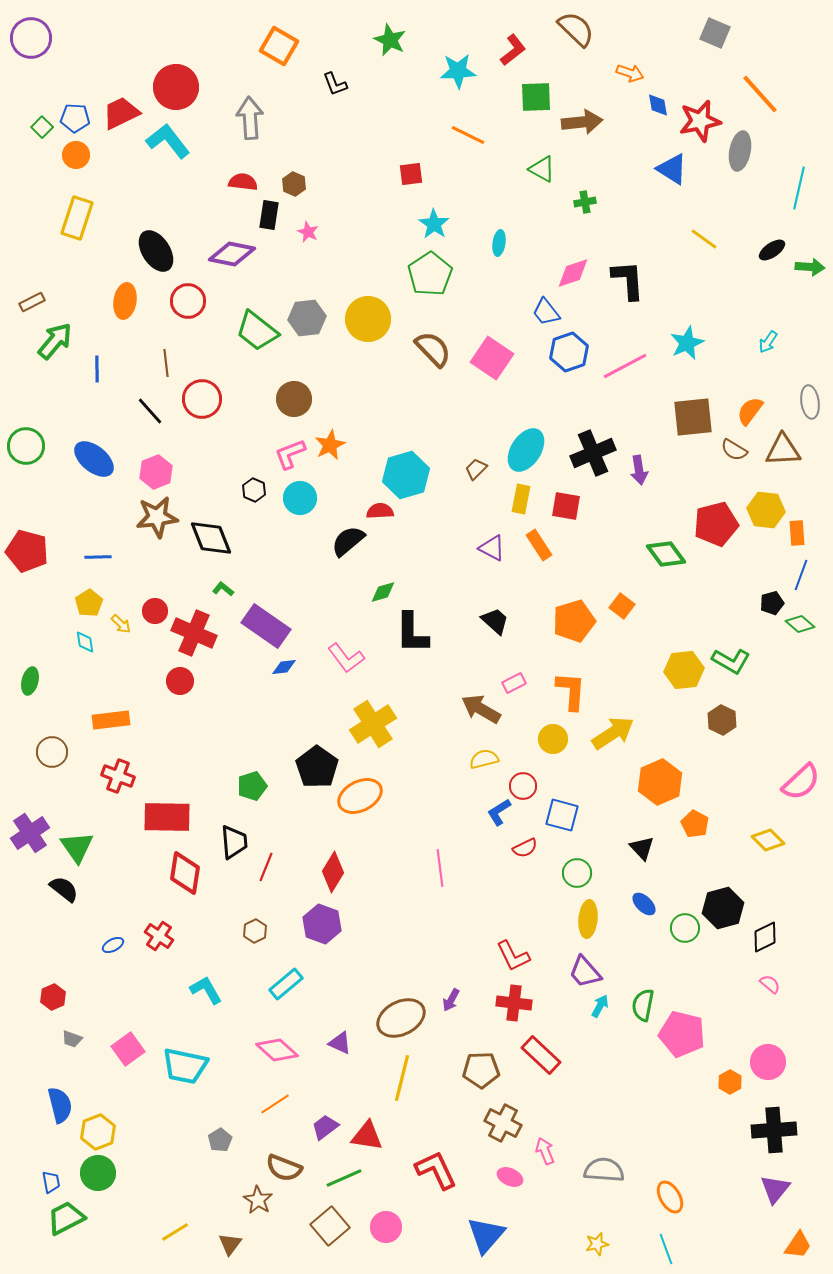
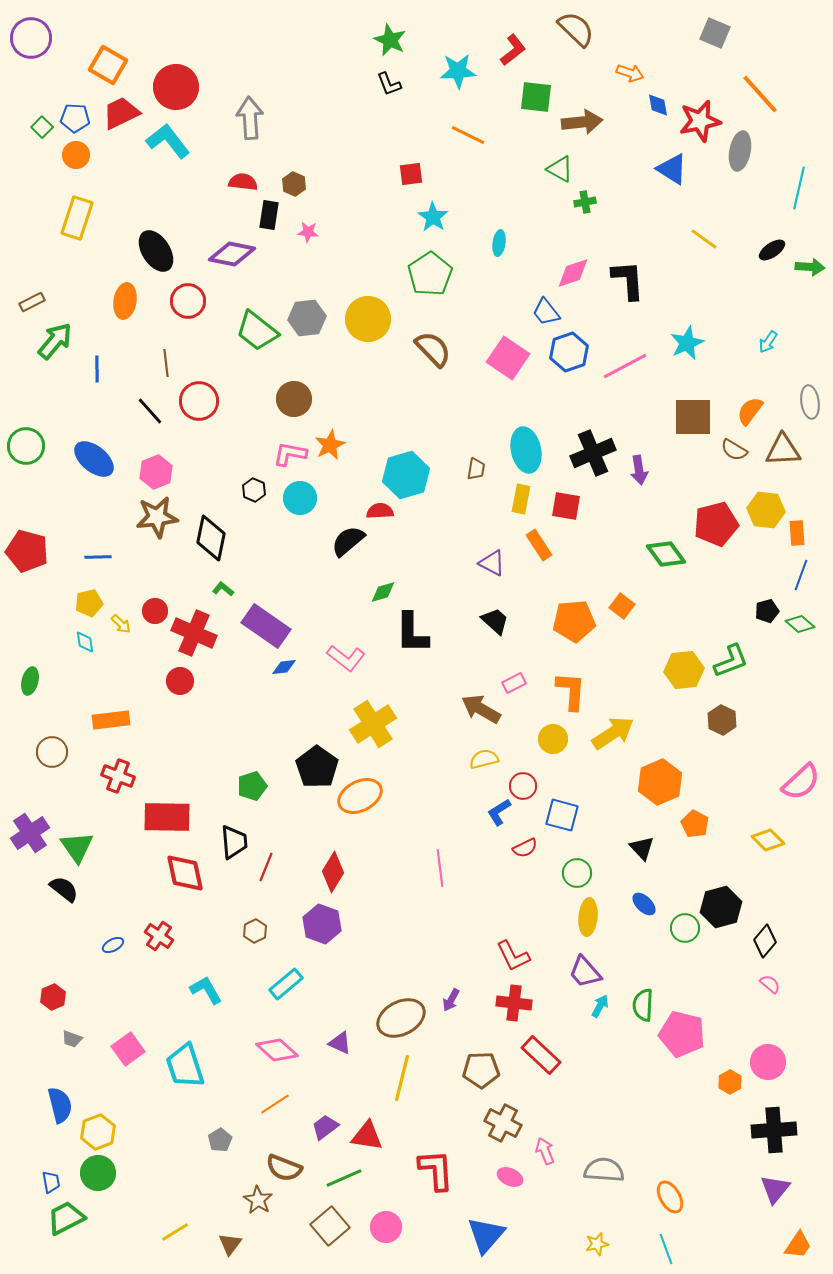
orange square at (279, 46): moved 171 px left, 19 px down
black L-shape at (335, 84): moved 54 px right
green square at (536, 97): rotated 8 degrees clockwise
green triangle at (542, 169): moved 18 px right
cyan star at (434, 224): moved 1 px left, 7 px up
pink star at (308, 232): rotated 20 degrees counterclockwise
pink square at (492, 358): moved 16 px right
red circle at (202, 399): moved 3 px left, 2 px down
brown square at (693, 417): rotated 6 degrees clockwise
cyan ellipse at (526, 450): rotated 45 degrees counterclockwise
pink L-shape at (290, 454): rotated 32 degrees clockwise
brown trapezoid at (476, 469): rotated 145 degrees clockwise
black diamond at (211, 538): rotated 33 degrees clockwise
purple triangle at (492, 548): moved 15 px down
yellow pentagon at (89, 603): rotated 20 degrees clockwise
black pentagon at (772, 603): moved 5 px left, 8 px down
orange pentagon at (574, 621): rotated 12 degrees clockwise
pink L-shape at (346, 658): rotated 15 degrees counterclockwise
green L-shape at (731, 661): rotated 51 degrees counterclockwise
red diamond at (185, 873): rotated 21 degrees counterclockwise
black hexagon at (723, 908): moved 2 px left, 1 px up
yellow ellipse at (588, 919): moved 2 px up
black diamond at (765, 937): moved 4 px down; rotated 24 degrees counterclockwise
green semicircle at (643, 1005): rotated 8 degrees counterclockwise
cyan trapezoid at (185, 1066): rotated 60 degrees clockwise
red L-shape at (436, 1170): rotated 21 degrees clockwise
